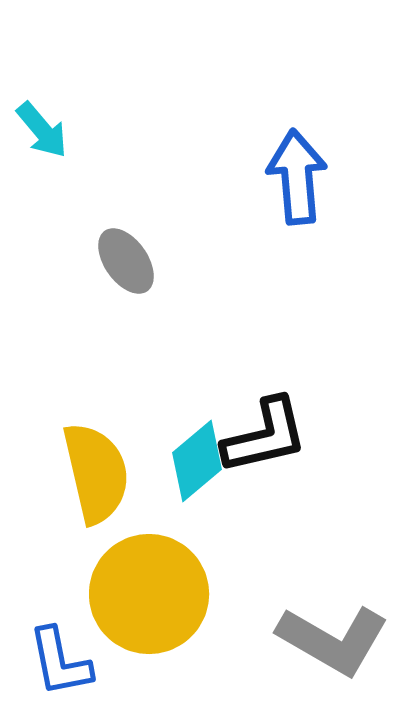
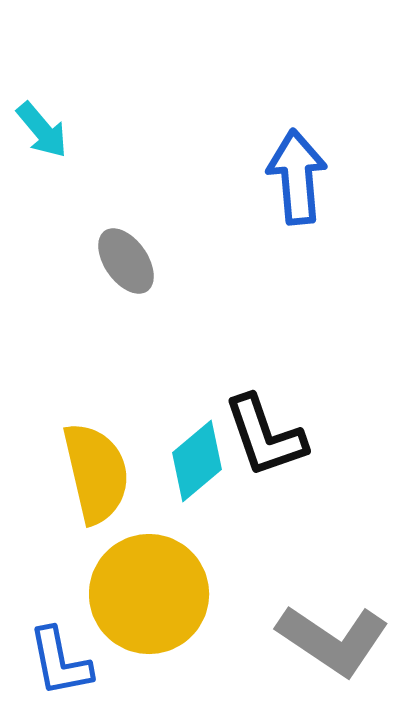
black L-shape: rotated 84 degrees clockwise
gray L-shape: rotated 4 degrees clockwise
